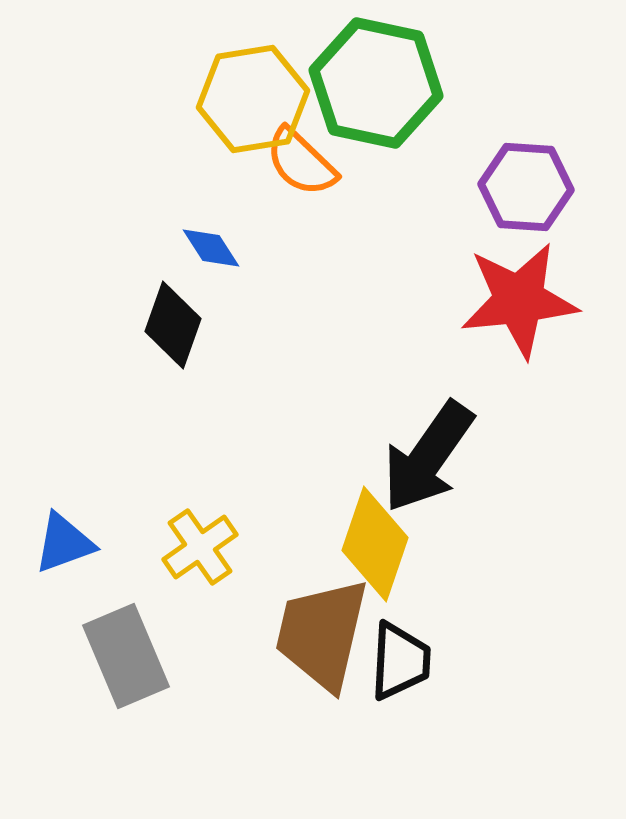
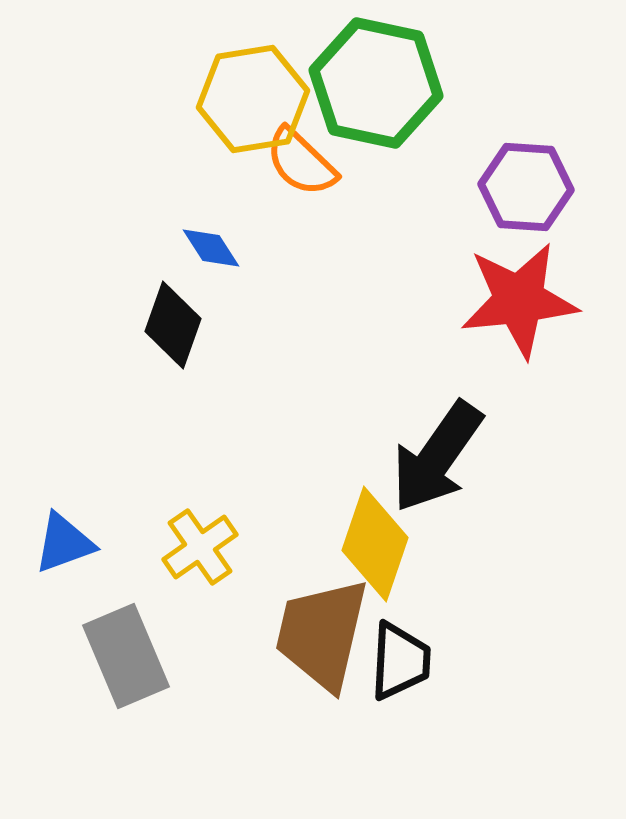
black arrow: moved 9 px right
